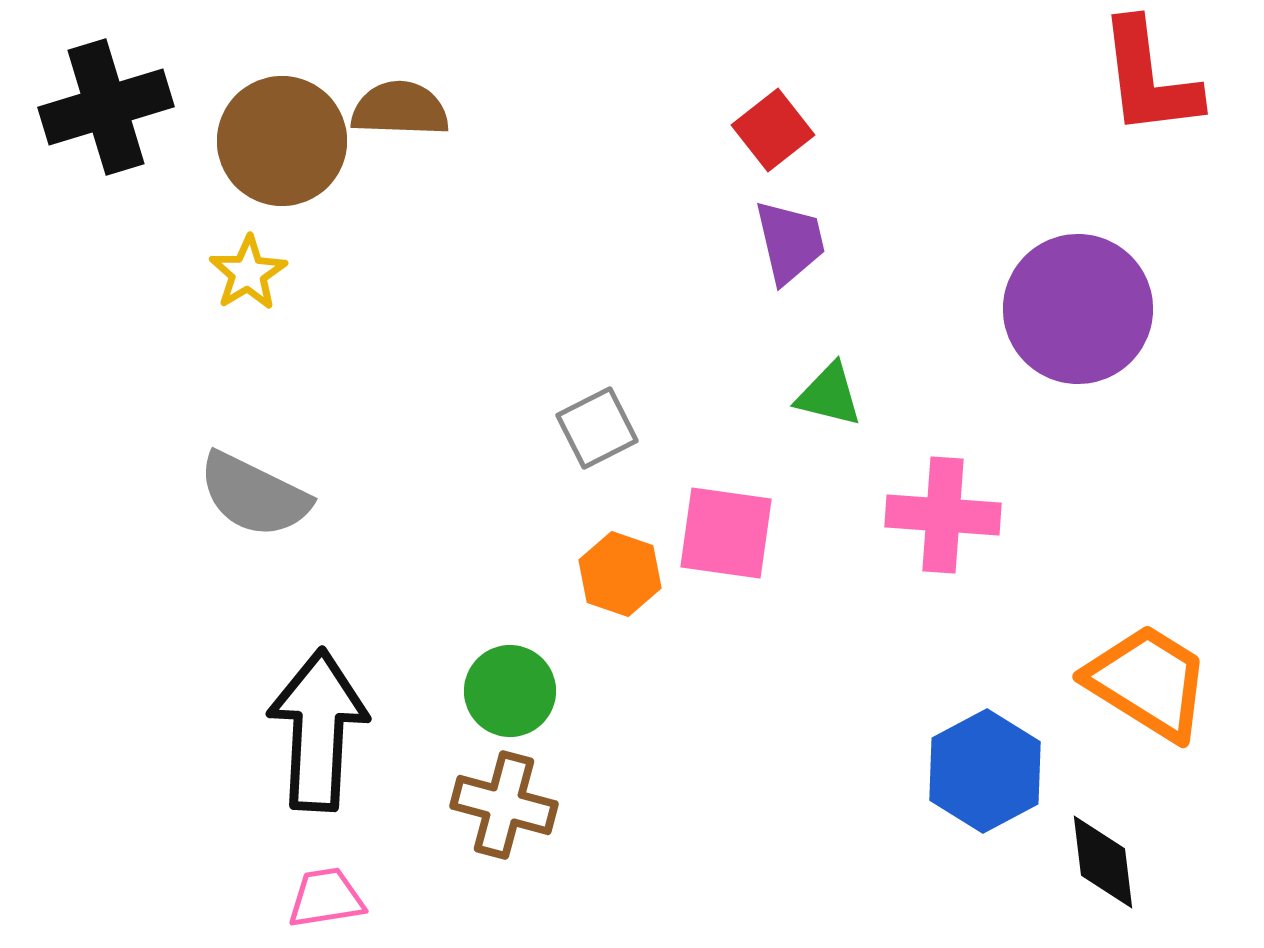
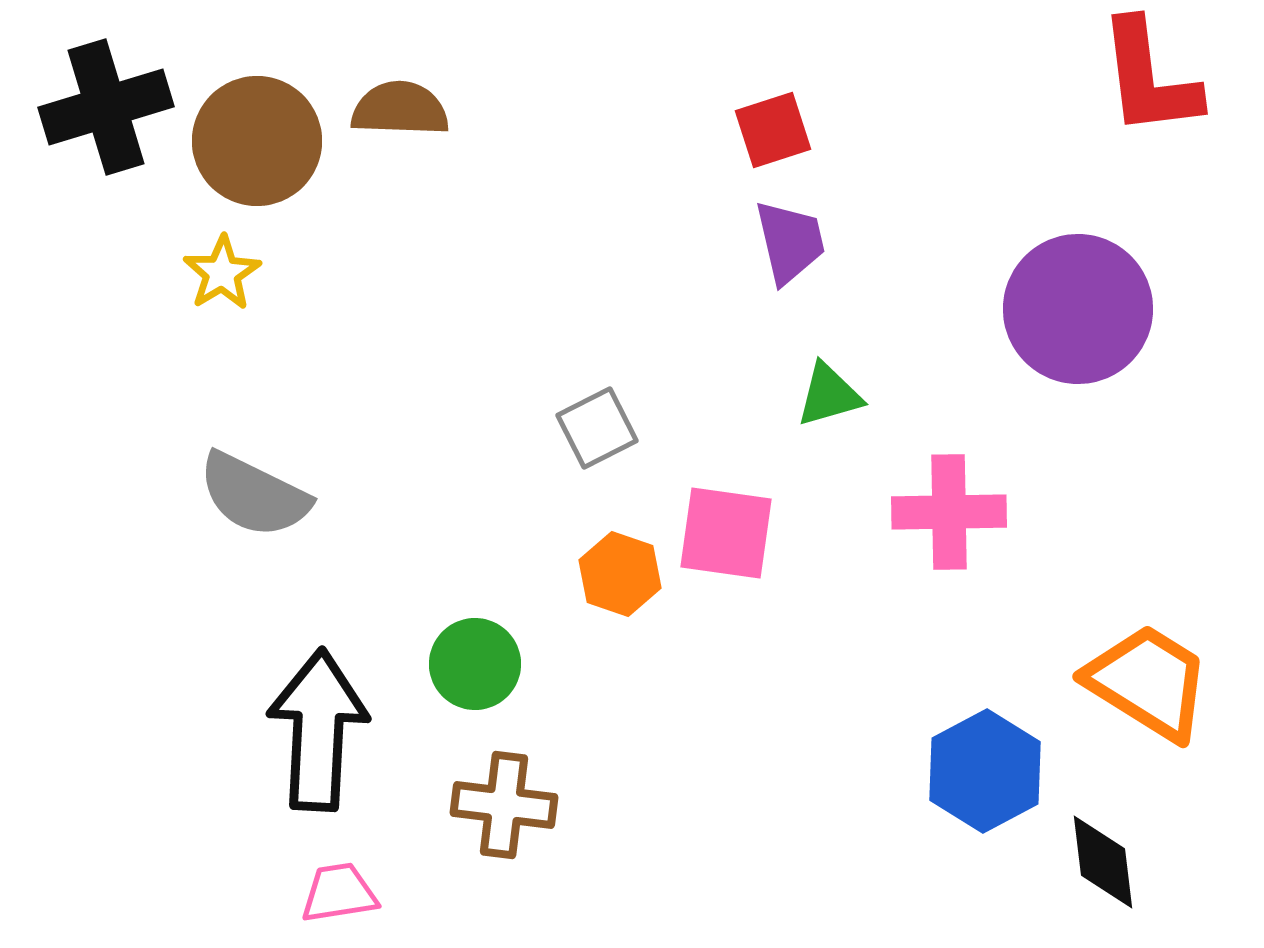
red square: rotated 20 degrees clockwise
brown circle: moved 25 px left
yellow star: moved 26 px left
green triangle: rotated 30 degrees counterclockwise
pink cross: moved 6 px right, 3 px up; rotated 5 degrees counterclockwise
green circle: moved 35 px left, 27 px up
brown cross: rotated 8 degrees counterclockwise
pink trapezoid: moved 13 px right, 5 px up
